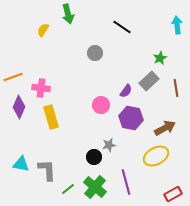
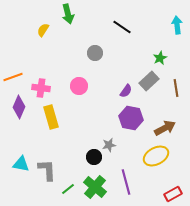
pink circle: moved 22 px left, 19 px up
